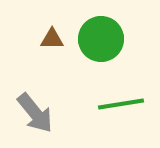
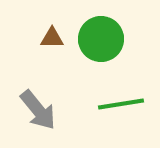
brown triangle: moved 1 px up
gray arrow: moved 3 px right, 3 px up
